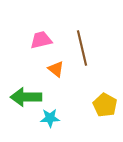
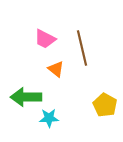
pink trapezoid: moved 4 px right, 1 px up; rotated 140 degrees counterclockwise
cyan star: moved 1 px left
